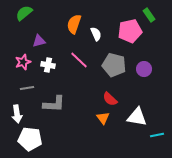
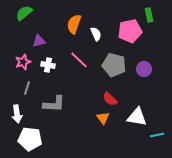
green rectangle: rotated 24 degrees clockwise
gray line: rotated 64 degrees counterclockwise
